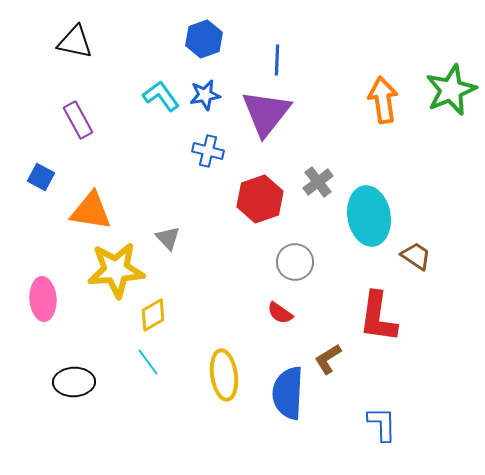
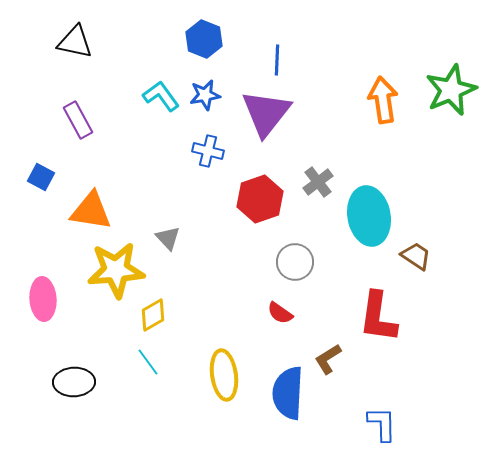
blue hexagon: rotated 18 degrees counterclockwise
